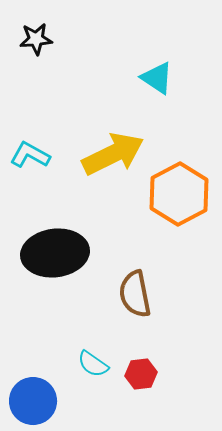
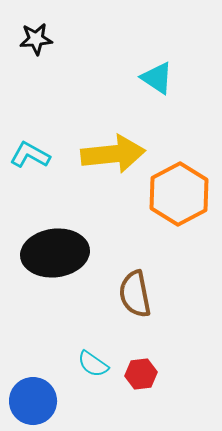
yellow arrow: rotated 20 degrees clockwise
